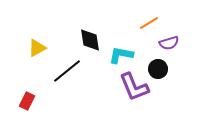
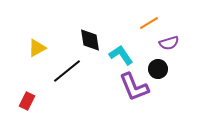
cyan L-shape: rotated 45 degrees clockwise
